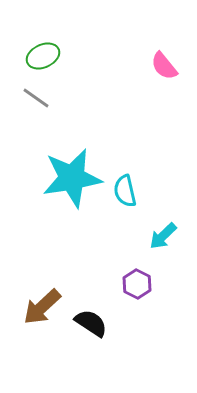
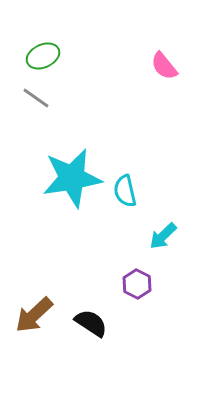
brown arrow: moved 8 px left, 8 px down
